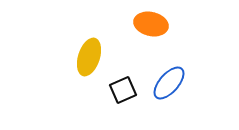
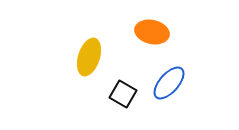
orange ellipse: moved 1 px right, 8 px down
black square: moved 4 px down; rotated 36 degrees counterclockwise
